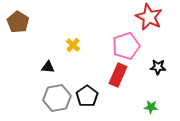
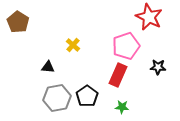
green star: moved 29 px left
